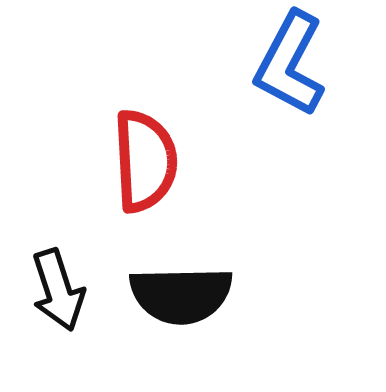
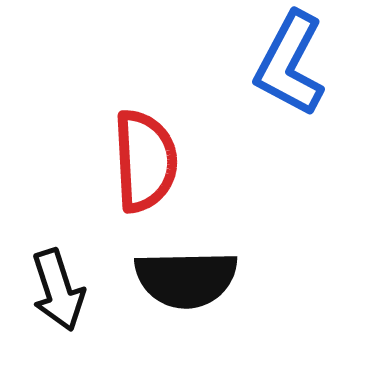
black semicircle: moved 5 px right, 16 px up
